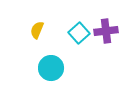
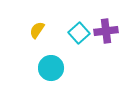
yellow semicircle: rotated 12 degrees clockwise
